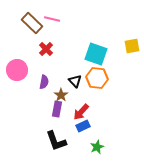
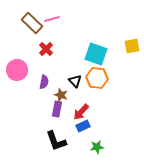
pink line: rotated 28 degrees counterclockwise
brown star: rotated 16 degrees counterclockwise
green star: rotated 16 degrees clockwise
